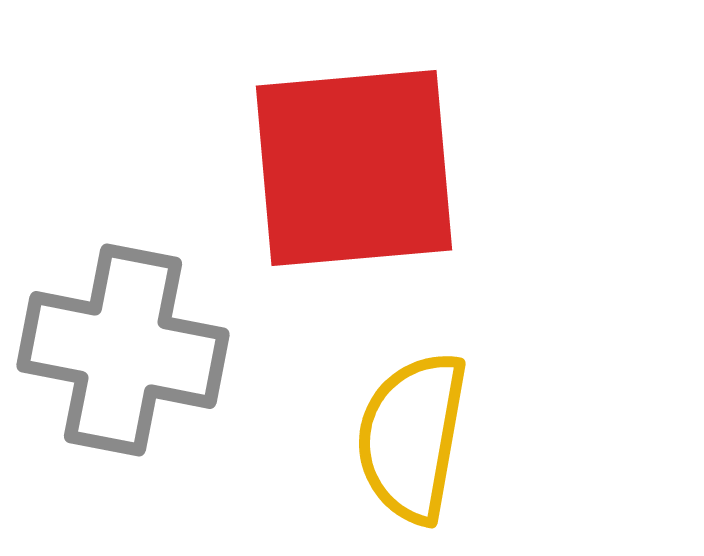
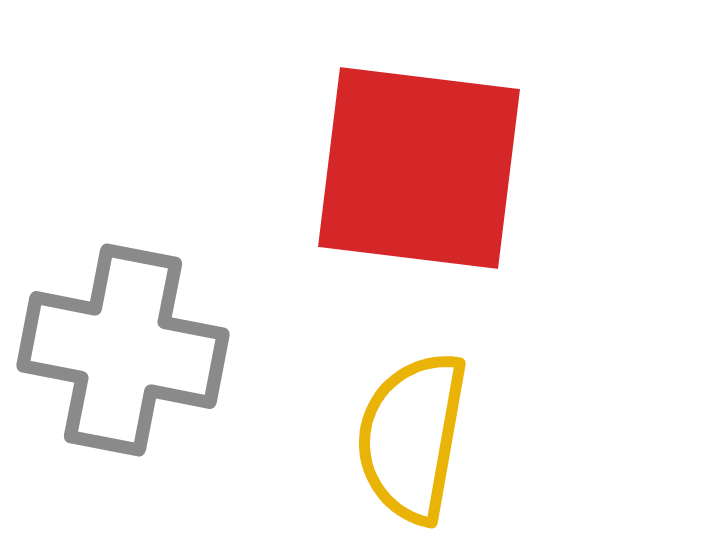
red square: moved 65 px right; rotated 12 degrees clockwise
